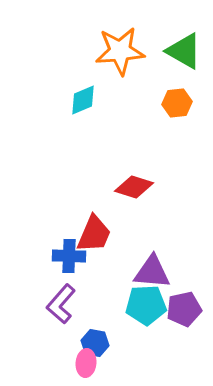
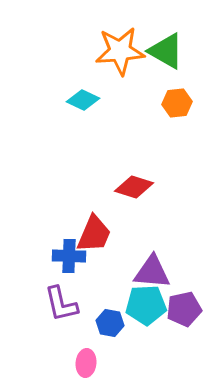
green triangle: moved 18 px left
cyan diamond: rotated 48 degrees clockwise
purple L-shape: rotated 54 degrees counterclockwise
blue hexagon: moved 15 px right, 20 px up
